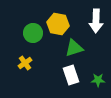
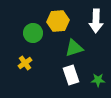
yellow hexagon: moved 3 px up; rotated 15 degrees counterclockwise
